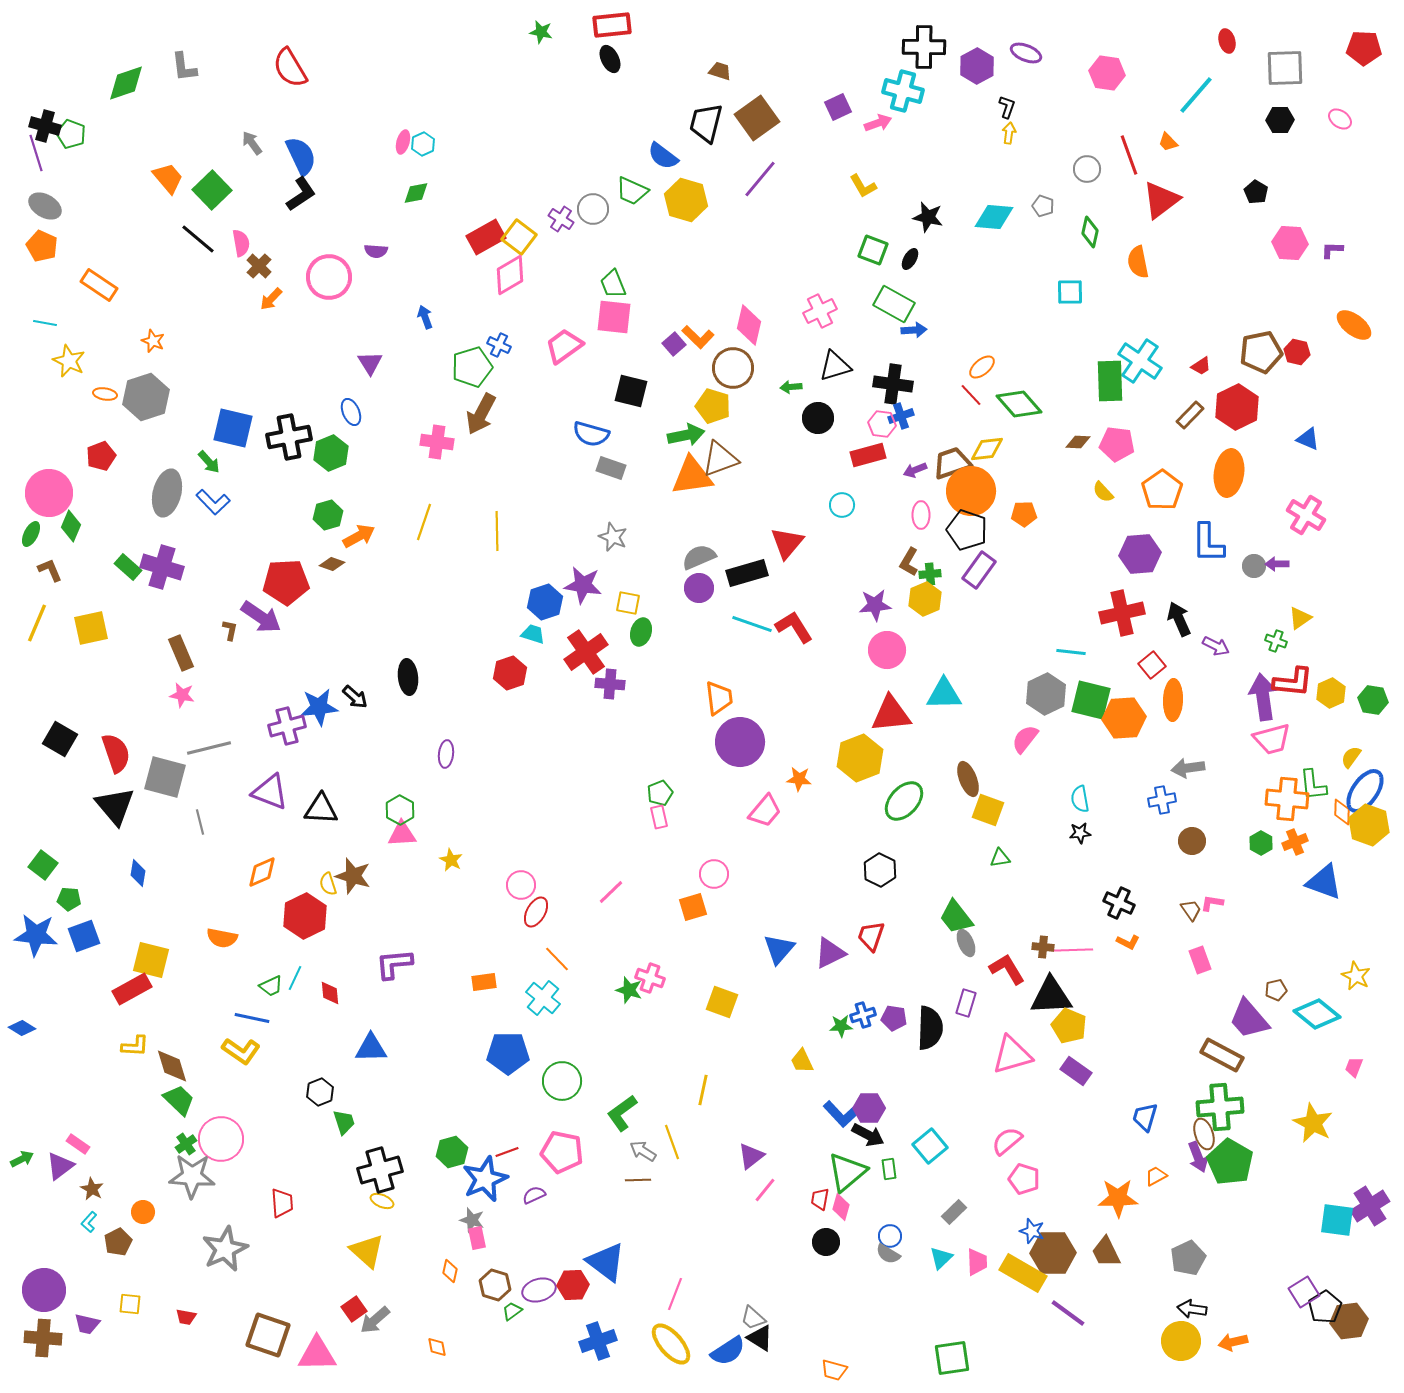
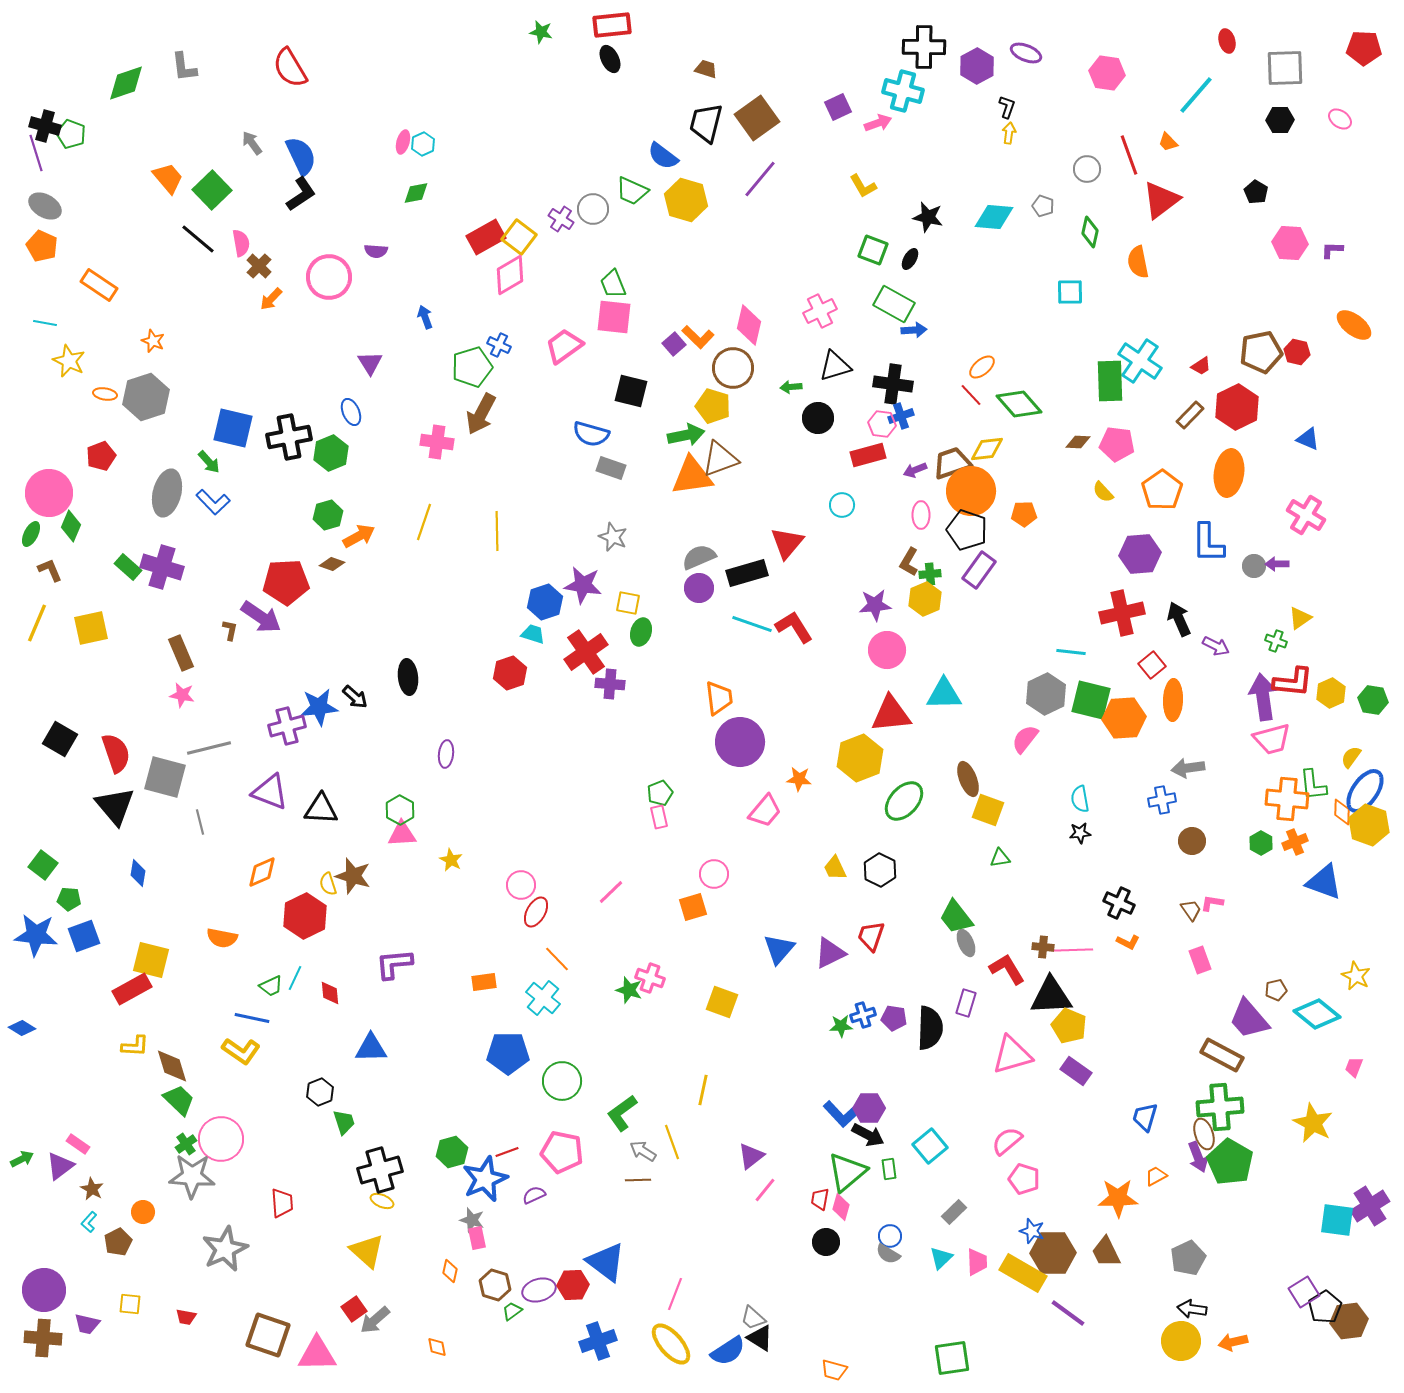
brown trapezoid at (720, 71): moved 14 px left, 2 px up
yellow trapezoid at (802, 1061): moved 33 px right, 193 px up
